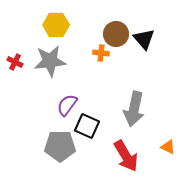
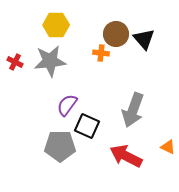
gray arrow: moved 1 px left, 1 px down; rotated 8 degrees clockwise
red arrow: rotated 148 degrees clockwise
